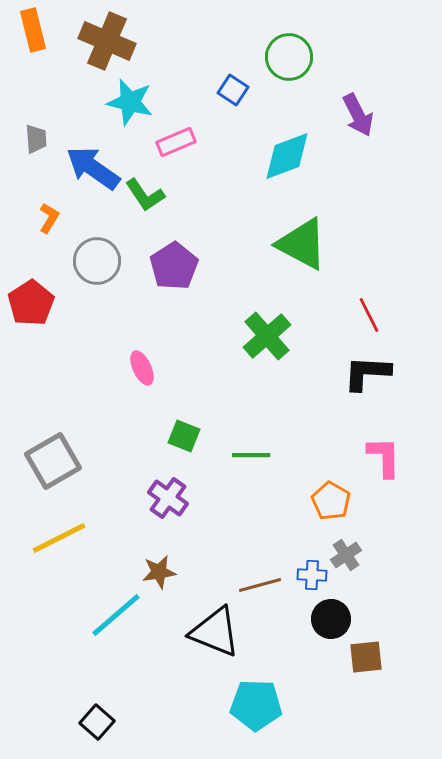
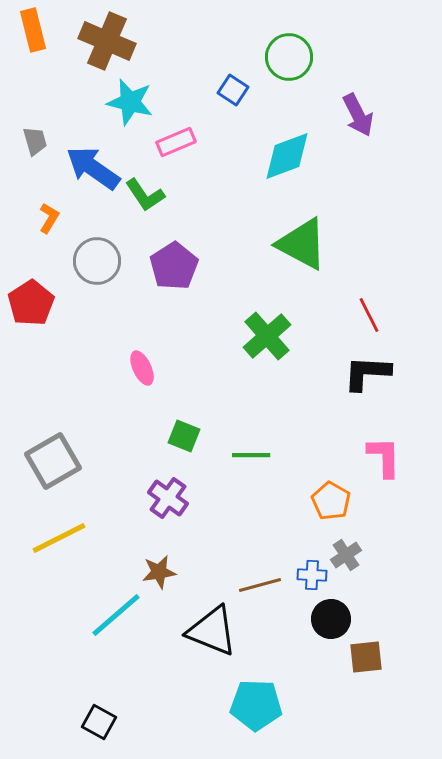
gray trapezoid: moved 1 px left, 2 px down; rotated 12 degrees counterclockwise
black triangle: moved 3 px left, 1 px up
black square: moved 2 px right; rotated 12 degrees counterclockwise
